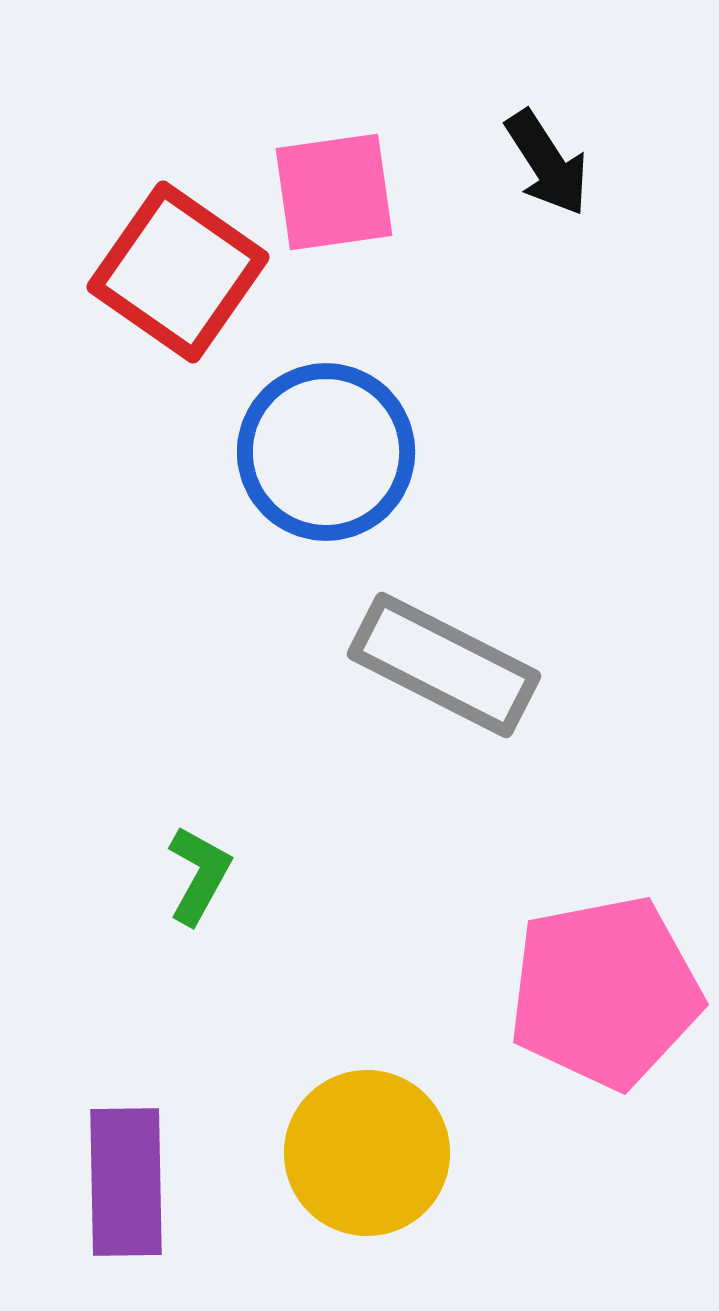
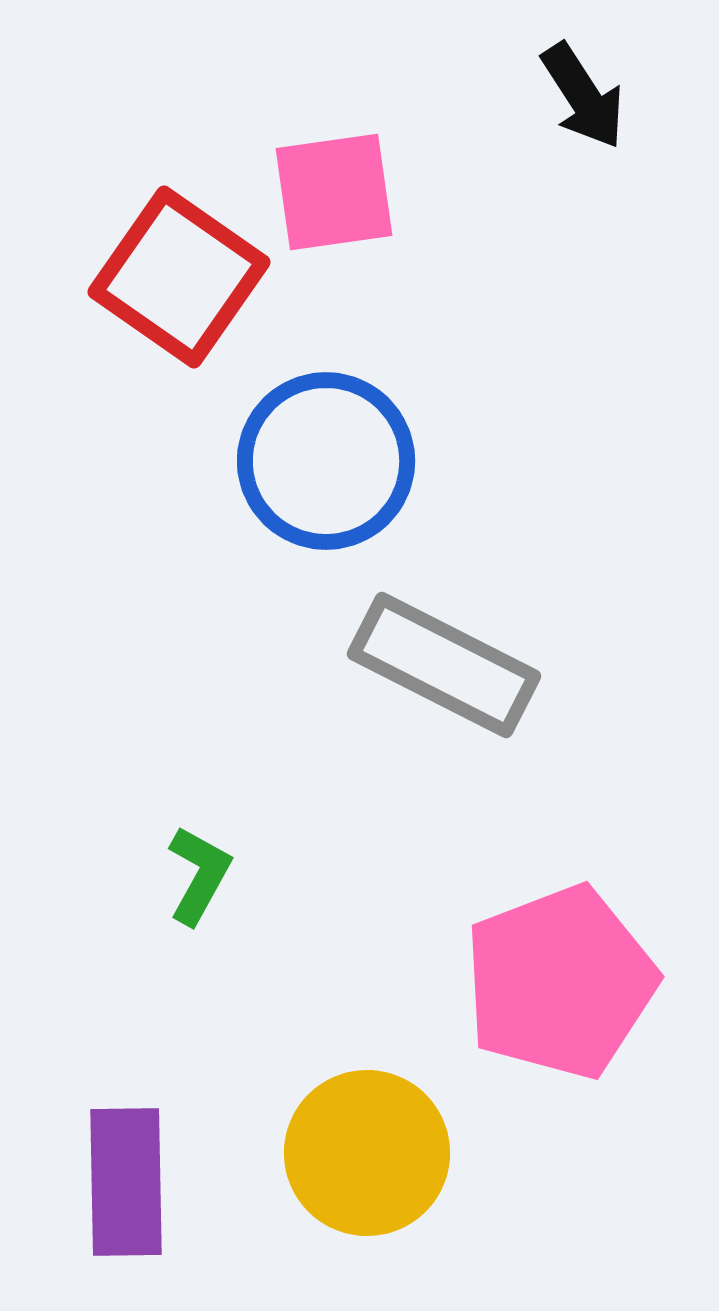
black arrow: moved 36 px right, 67 px up
red square: moved 1 px right, 5 px down
blue circle: moved 9 px down
pink pentagon: moved 45 px left, 10 px up; rotated 10 degrees counterclockwise
